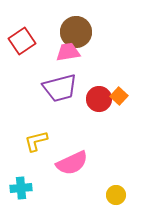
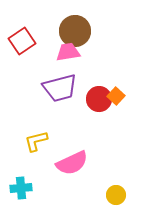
brown circle: moved 1 px left, 1 px up
orange square: moved 3 px left
